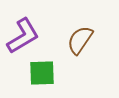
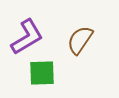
purple L-shape: moved 4 px right, 1 px down
